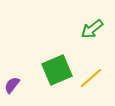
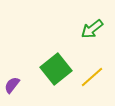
green square: moved 1 px left, 1 px up; rotated 16 degrees counterclockwise
yellow line: moved 1 px right, 1 px up
